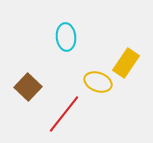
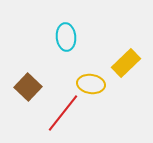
yellow rectangle: rotated 12 degrees clockwise
yellow ellipse: moved 7 px left, 2 px down; rotated 12 degrees counterclockwise
red line: moved 1 px left, 1 px up
